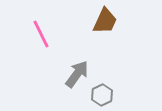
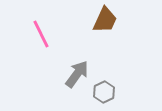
brown trapezoid: moved 1 px up
gray hexagon: moved 2 px right, 3 px up
